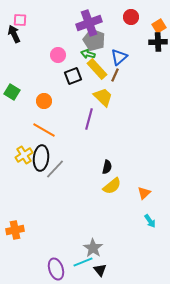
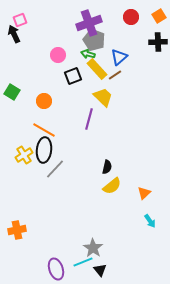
pink square: rotated 24 degrees counterclockwise
orange square: moved 10 px up
brown line: rotated 32 degrees clockwise
black ellipse: moved 3 px right, 8 px up
orange cross: moved 2 px right
